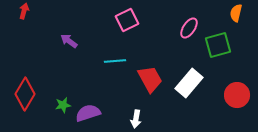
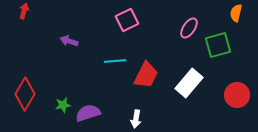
purple arrow: rotated 18 degrees counterclockwise
red trapezoid: moved 4 px left, 4 px up; rotated 56 degrees clockwise
